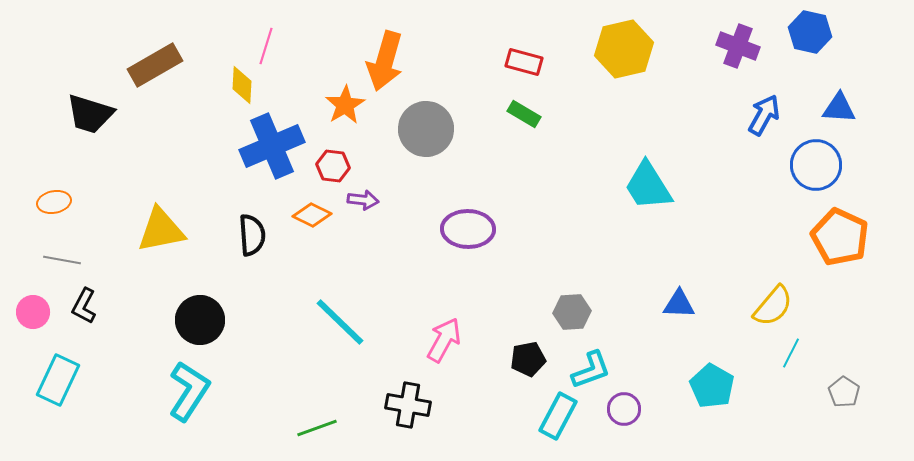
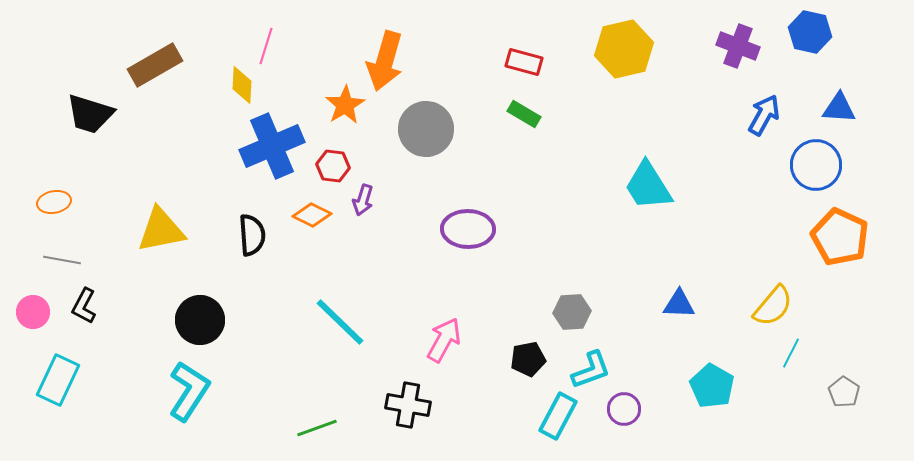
purple arrow at (363, 200): rotated 100 degrees clockwise
